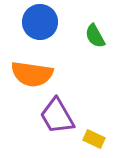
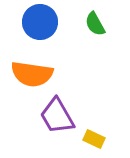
green semicircle: moved 12 px up
